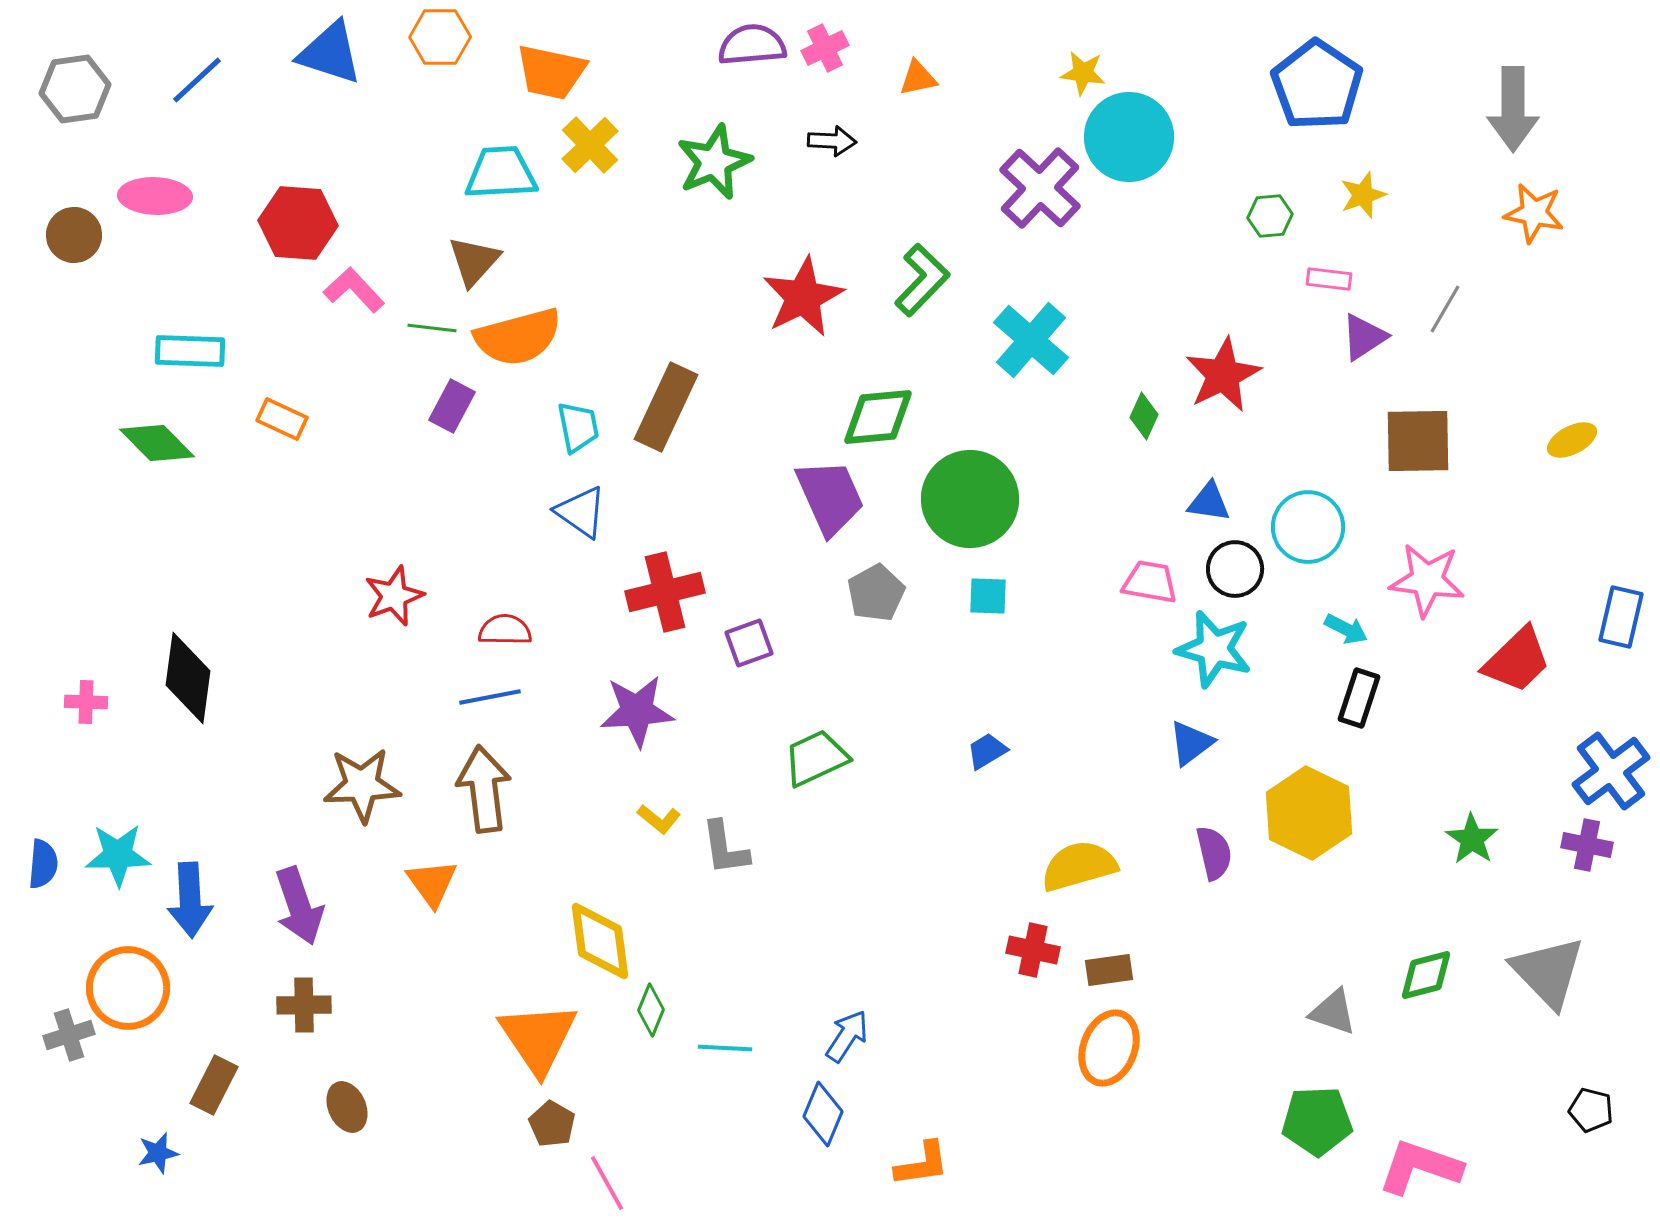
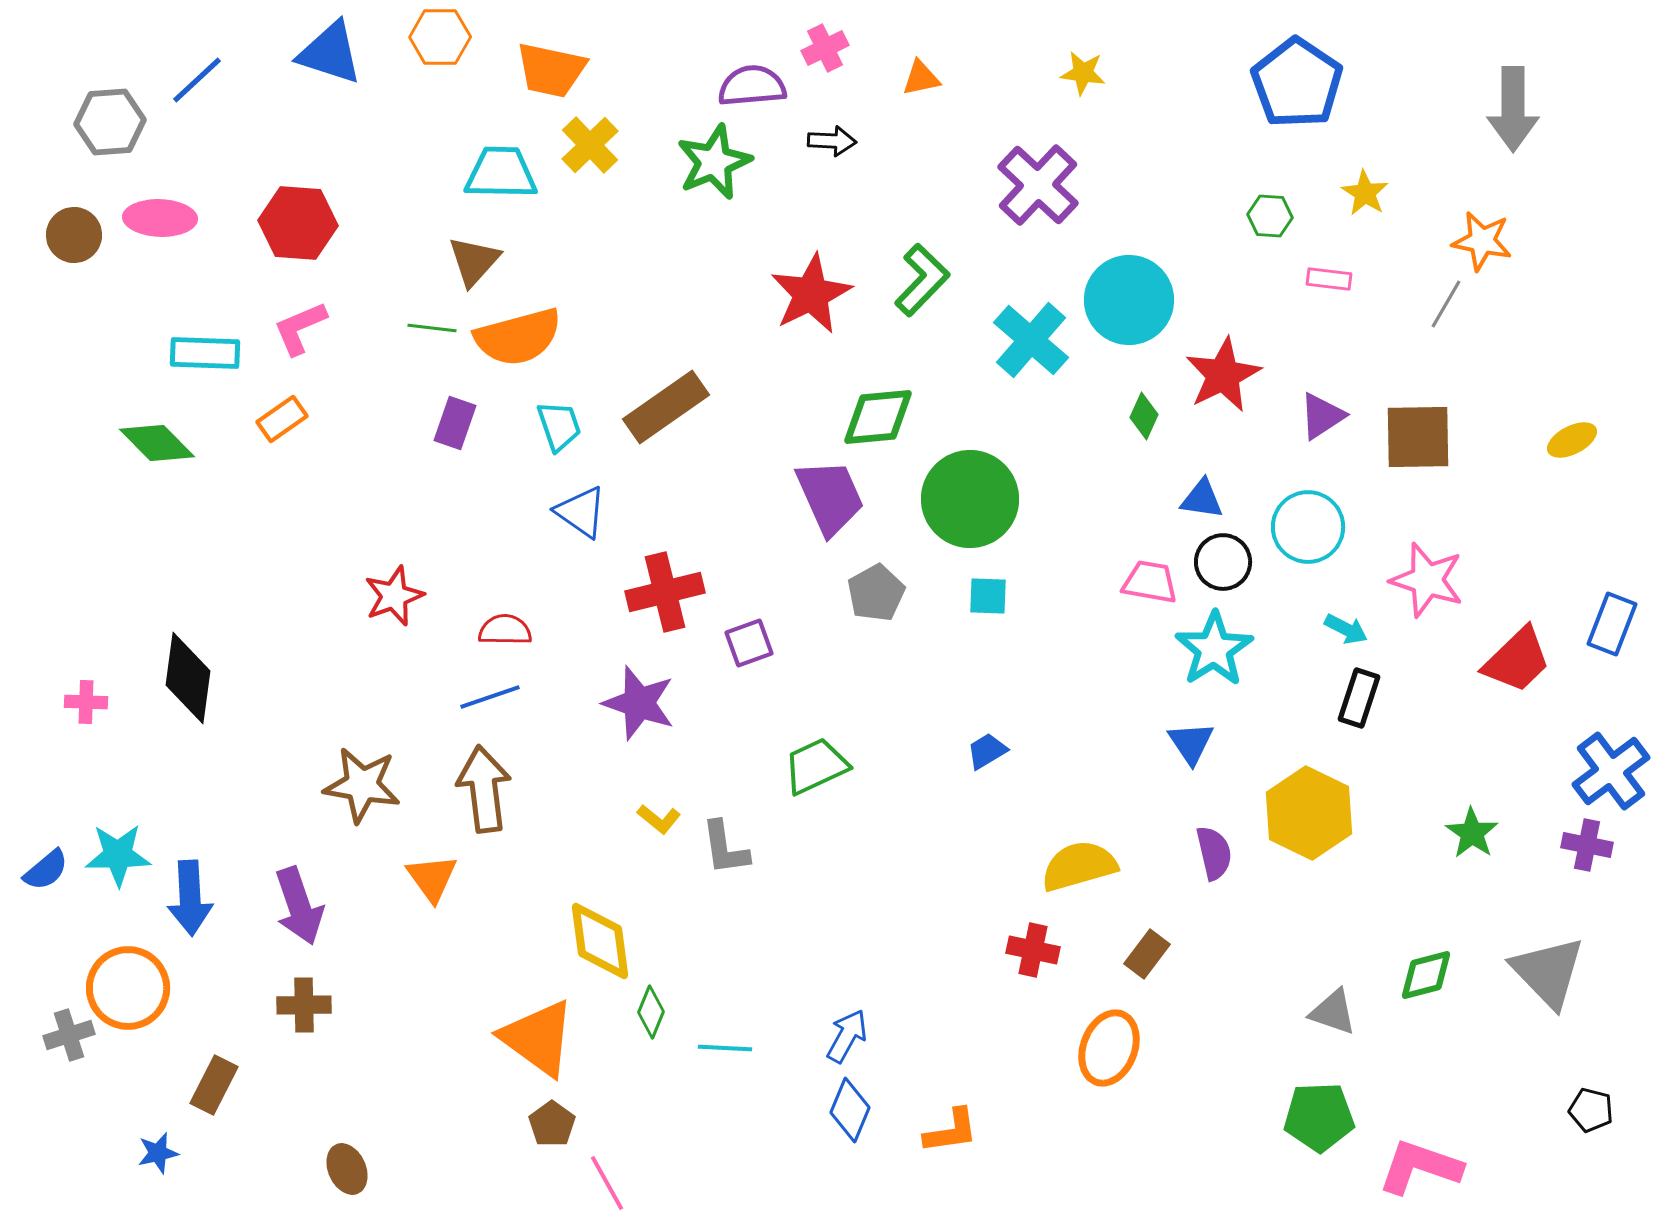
purple semicircle at (752, 45): moved 41 px down
orange trapezoid at (551, 72): moved 2 px up
orange triangle at (918, 78): moved 3 px right
blue pentagon at (1317, 85): moved 20 px left, 2 px up
gray hexagon at (75, 89): moved 35 px right, 33 px down; rotated 4 degrees clockwise
cyan circle at (1129, 137): moved 163 px down
cyan trapezoid at (501, 173): rotated 4 degrees clockwise
purple cross at (1040, 188): moved 2 px left, 3 px up
yellow star at (1363, 195): moved 2 px right, 2 px up; rotated 21 degrees counterclockwise
pink ellipse at (155, 196): moved 5 px right, 22 px down
orange star at (1534, 213): moved 52 px left, 28 px down
green hexagon at (1270, 216): rotated 9 degrees clockwise
pink L-shape at (354, 290): moved 54 px left, 38 px down; rotated 70 degrees counterclockwise
red star at (803, 297): moved 8 px right, 3 px up
gray line at (1445, 309): moved 1 px right, 5 px up
purple triangle at (1364, 337): moved 42 px left, 79 px down
cyan rectangle at (190, 351): moved 15 px right, 2 px down
purple rectangle at (452, 406): moved 3 px right, 17 px down; rotated 9 degrees counterclockwise
brown rectangle at (666, 407): rotated 30 degrees clockwise
orange rectangle at (282, 419): rotated 60 degrees counterclockwise
cyan trapezoid at (578, 427): moved 19 px left, 1 px up; rotated 8 degrees counterclockwise
brown square at (1418, 441): moved 4 px up
blue triangle at (1209, 502): moved 7 px left, 3 px up
black circle at (1235, 569): moved 12 px left, 7 px up
pink star at (1427, 580): rotated 10 degrees clockwise
blue rectangle at (1621, 617): moved 9 px left, 7 px down; rotated 8 degrees clockwise
cyan star at (1214, 649): rotated 24 degrees clockwise
blue line at (490, 697): rotated 8 degrees counterclockwise
purple star at (637, 711): moved 2 px right, 8 px up; rotated 22 degrees clockwise
blue triangle at (1191, 743): rotated 27 degrees counterclockwise
green trapezoid at (816, 758): moved 8 px down
brown star at (362, 785): rotated 12 degrees clockwise
green star at (1472, 839): moved 6 px up
blue semicircle at (43, 864): moved 3 px right, 6 px down; rotated 45 degrees clockwise
orange triangle at (432, 883): moved 5 px up
blue arrow at (190, 900): moved 2 px up
brown rectangle at (1109, 970): moved 38 px right, 16 px up; rotated 45 degrees counterclockwise
green diamond at (651, 1010): moved 2 px down
blue arrow at (847, 1036): rotated 4 degrees counterclockwise
orange triangle at (538, 1038): rotated 20 degrees counterclockwise
brown ellipse at (347, 1107): moved 62 px down
blue diamond at (823, 1114): moved 27 px right, 4 px up
green pentagon at (1317, 1121): moved 2 px right, 4 px up
brown pentagon at (552, 1124): rotated 6 degrees clockwise
orange L-shape at (922, 1164): moved 29 px right, 33 px up
